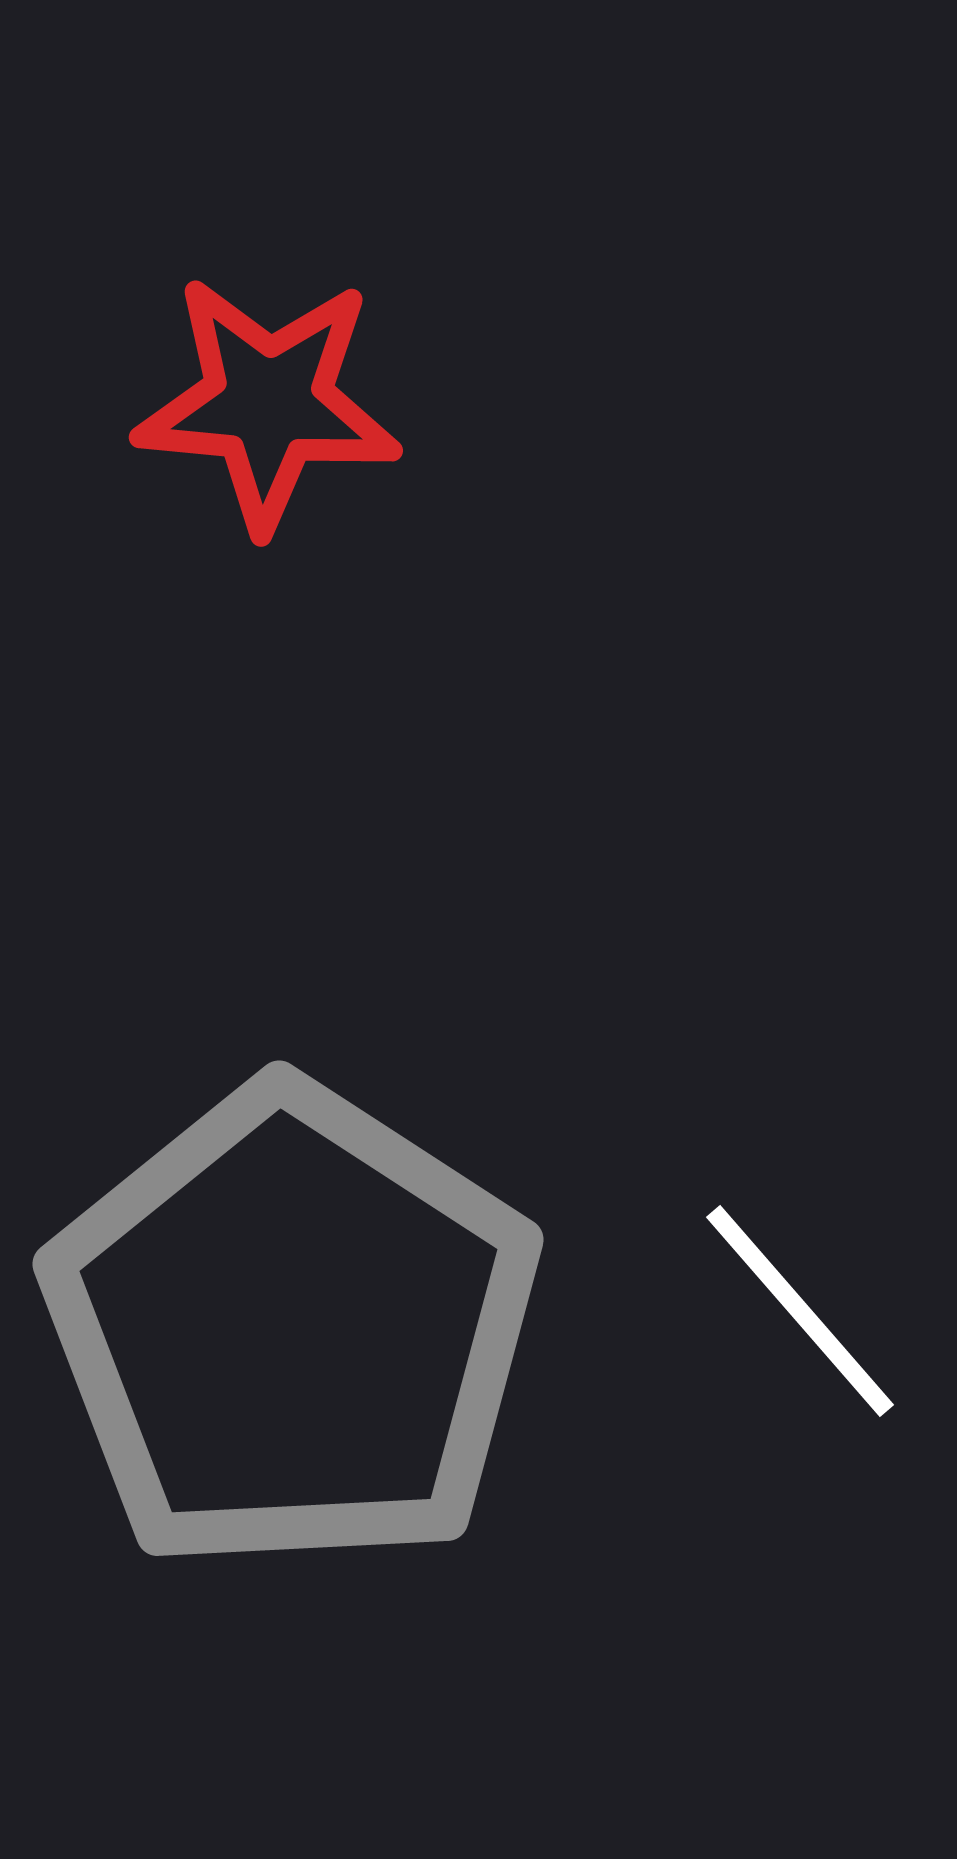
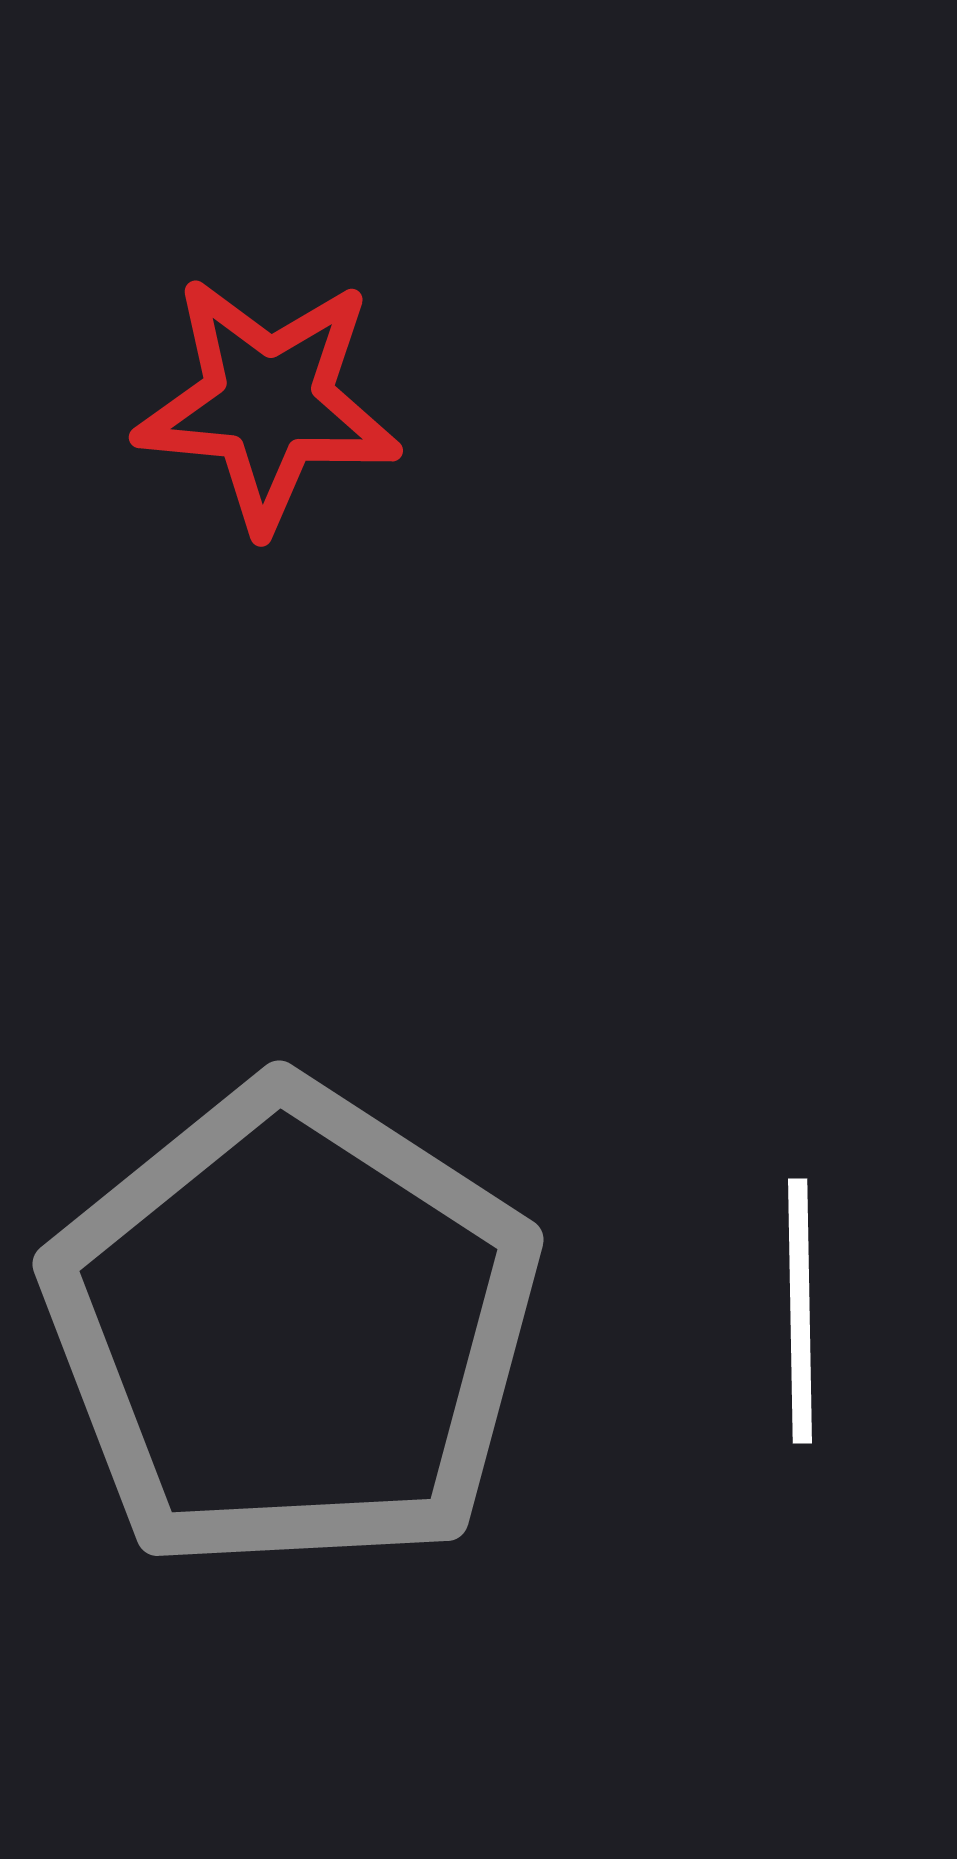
white line: rotated 40 degrees clockwise
